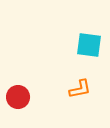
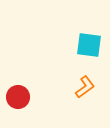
orange L-shape: moved 5 px right, 2 px up; rotated 25 degrees counterclockwise
